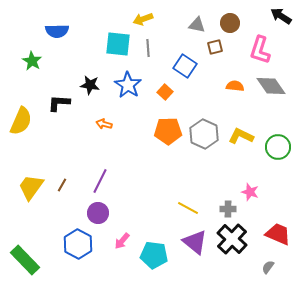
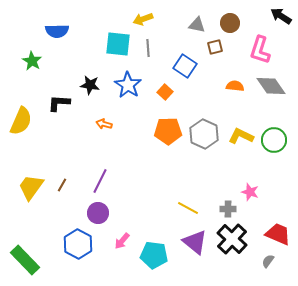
green circle: moved 4 px left, 7 px up
gray semicircle: moved 6 px up
